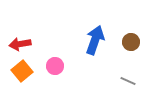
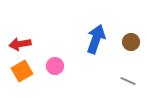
blue arrow: moved 1 px right, 1 px up
orange square: rotated 10 degrees clockwise
